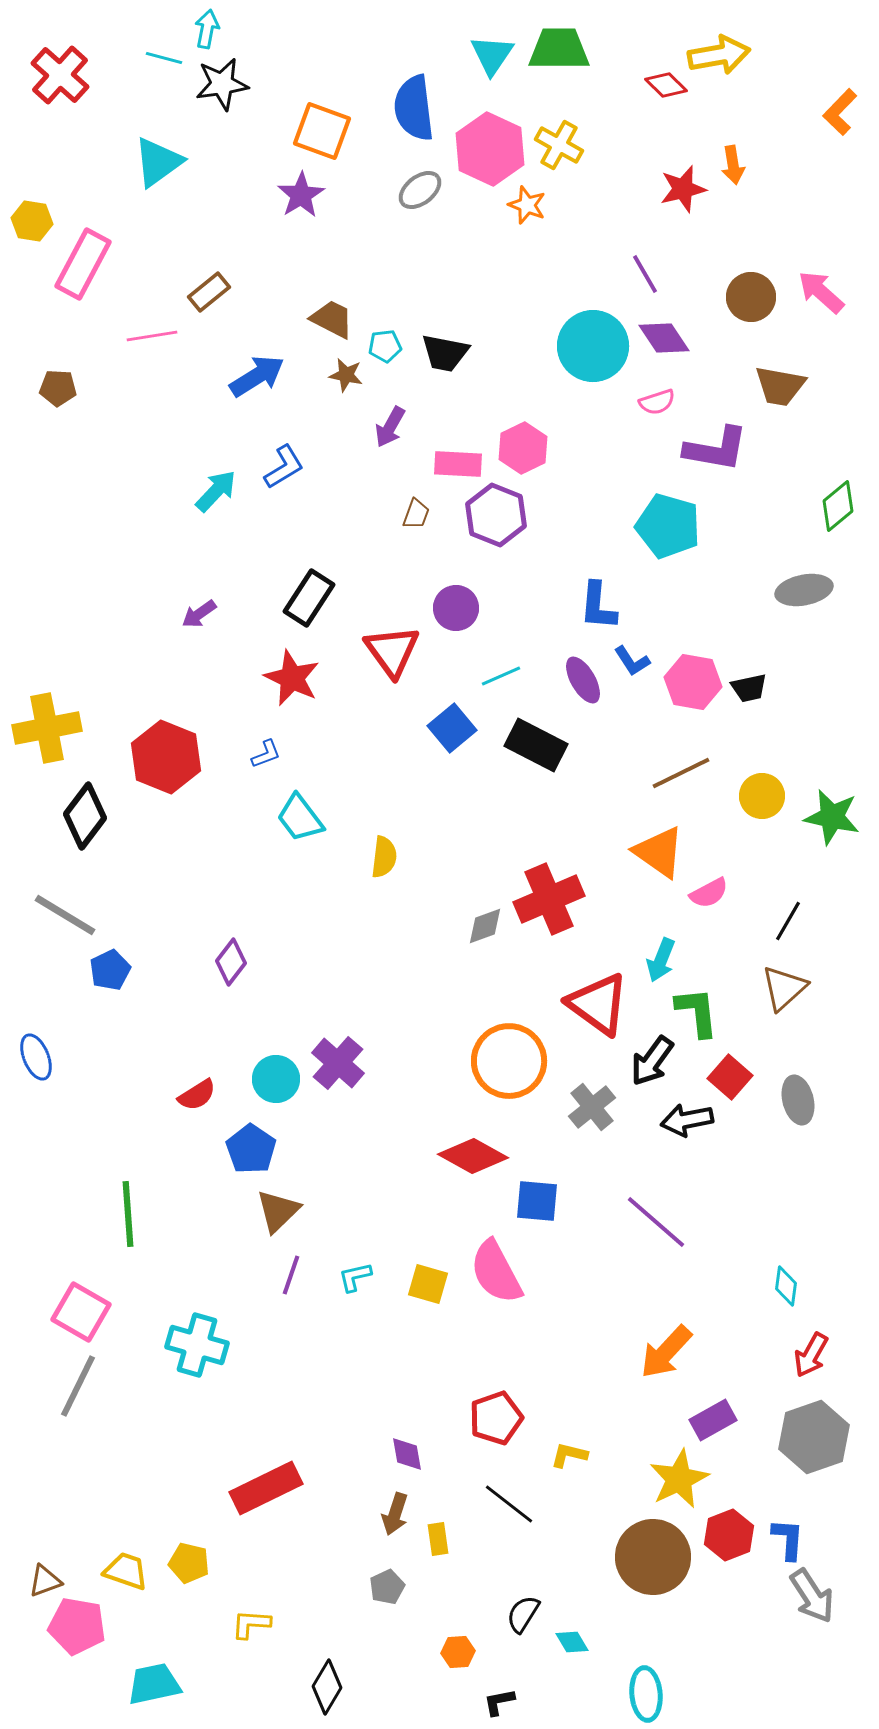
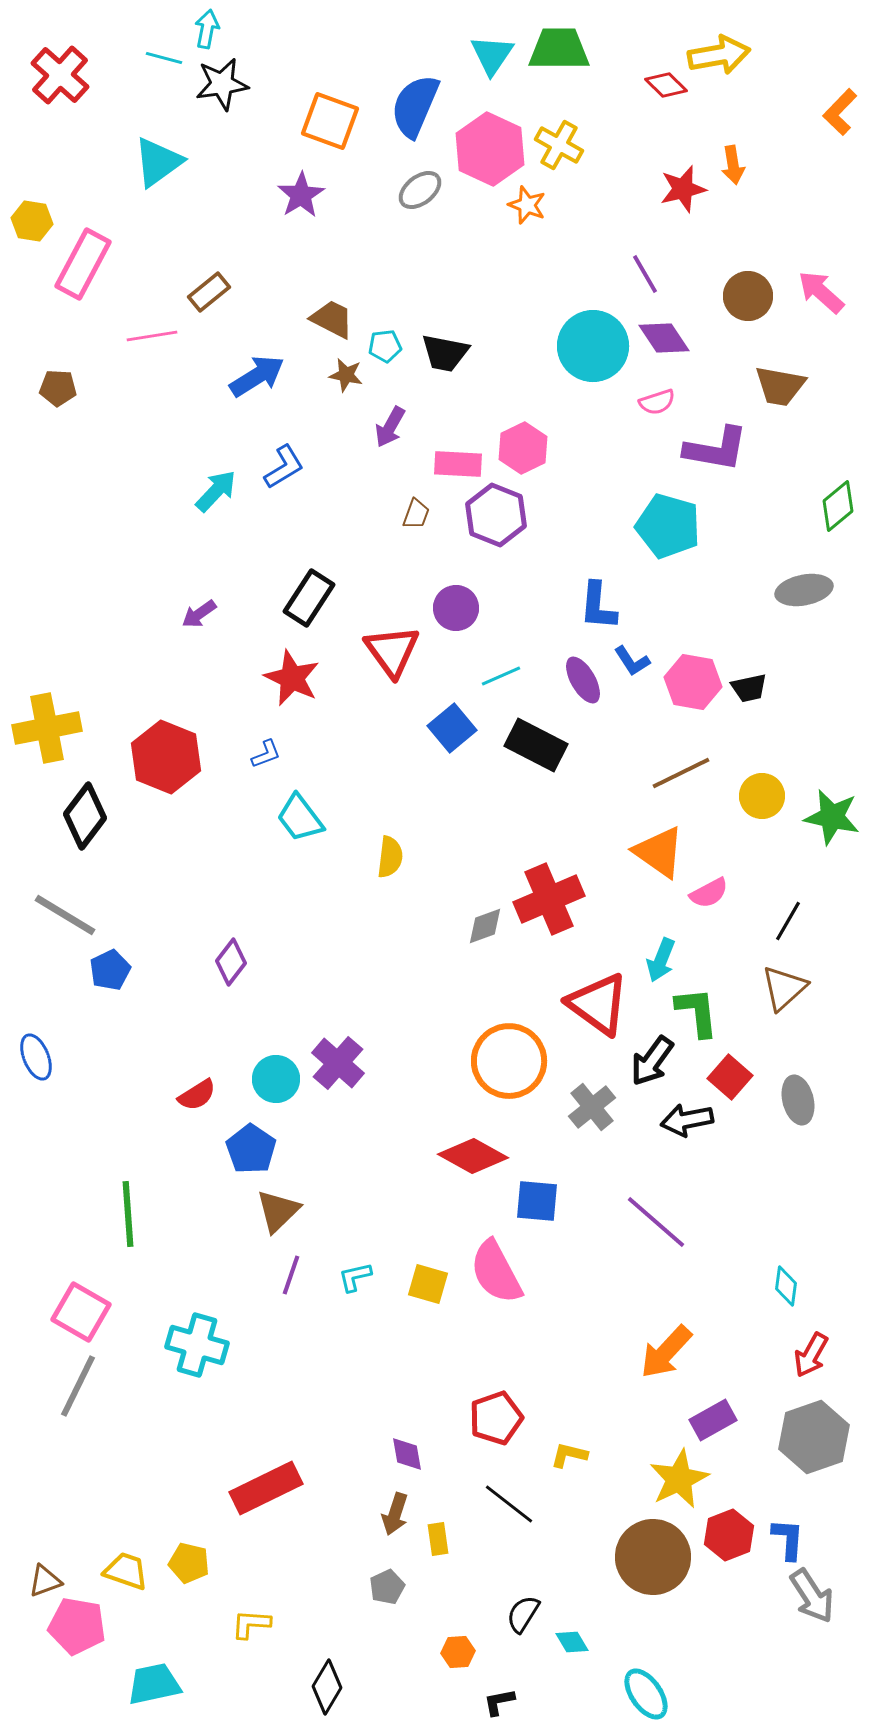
blue semicircle at (414, 108): moved 1 px right, 2 px up; rotated 30 degrees clockwise
orange square at (322, 131): moved 8 px right, 10 px up
brown circle at (751, 297): moved 3 px left, 1 px up
yellow semicircle at (384, 857): moved 6 px right
cyan ellipse at (646, 1694): rotated 30 degrees counterclockwise
